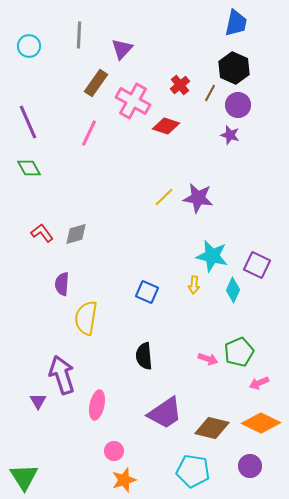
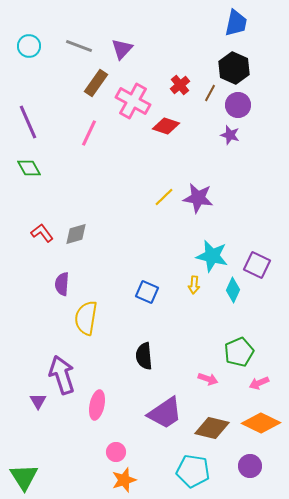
gray line at (79, 35): moved 11 px down; rotated 72 degrees counterclockwise
pink arrow at (208, 359): moved 20 px down
pink circle at (114, 451): moved 2 px right, 1 px down
